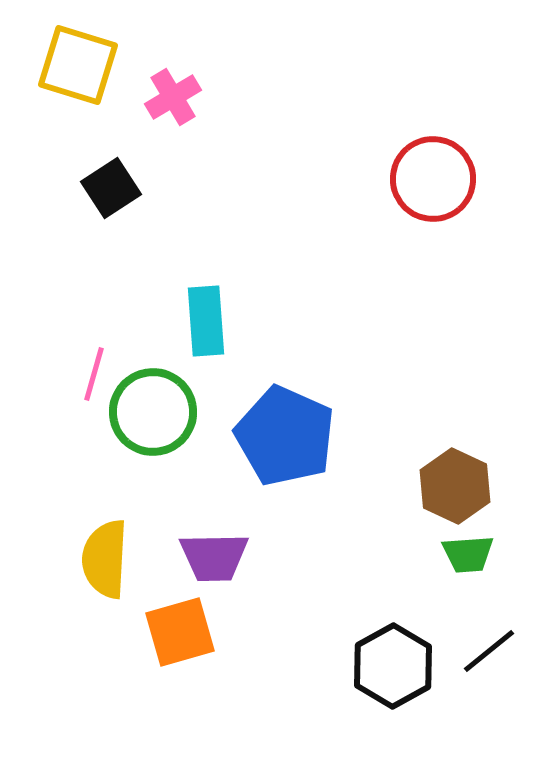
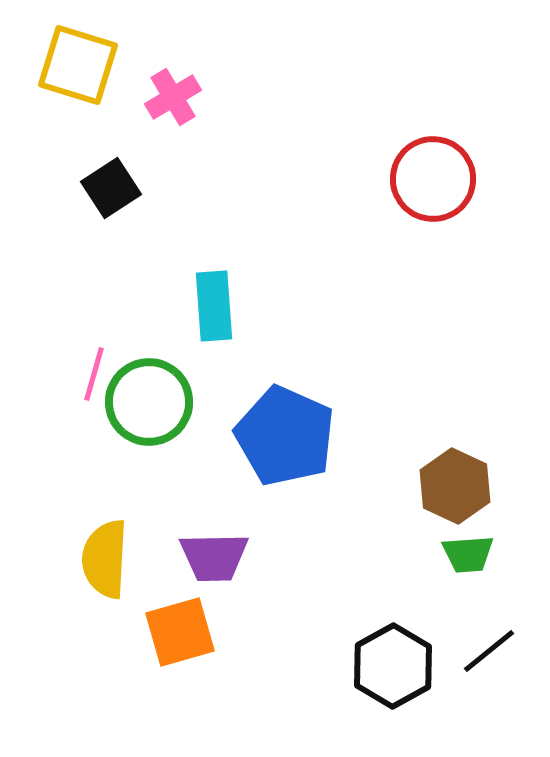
cyan rectangle: moved 8 px right, 15 px up
green circle: moved 4 px left, 10 px up
